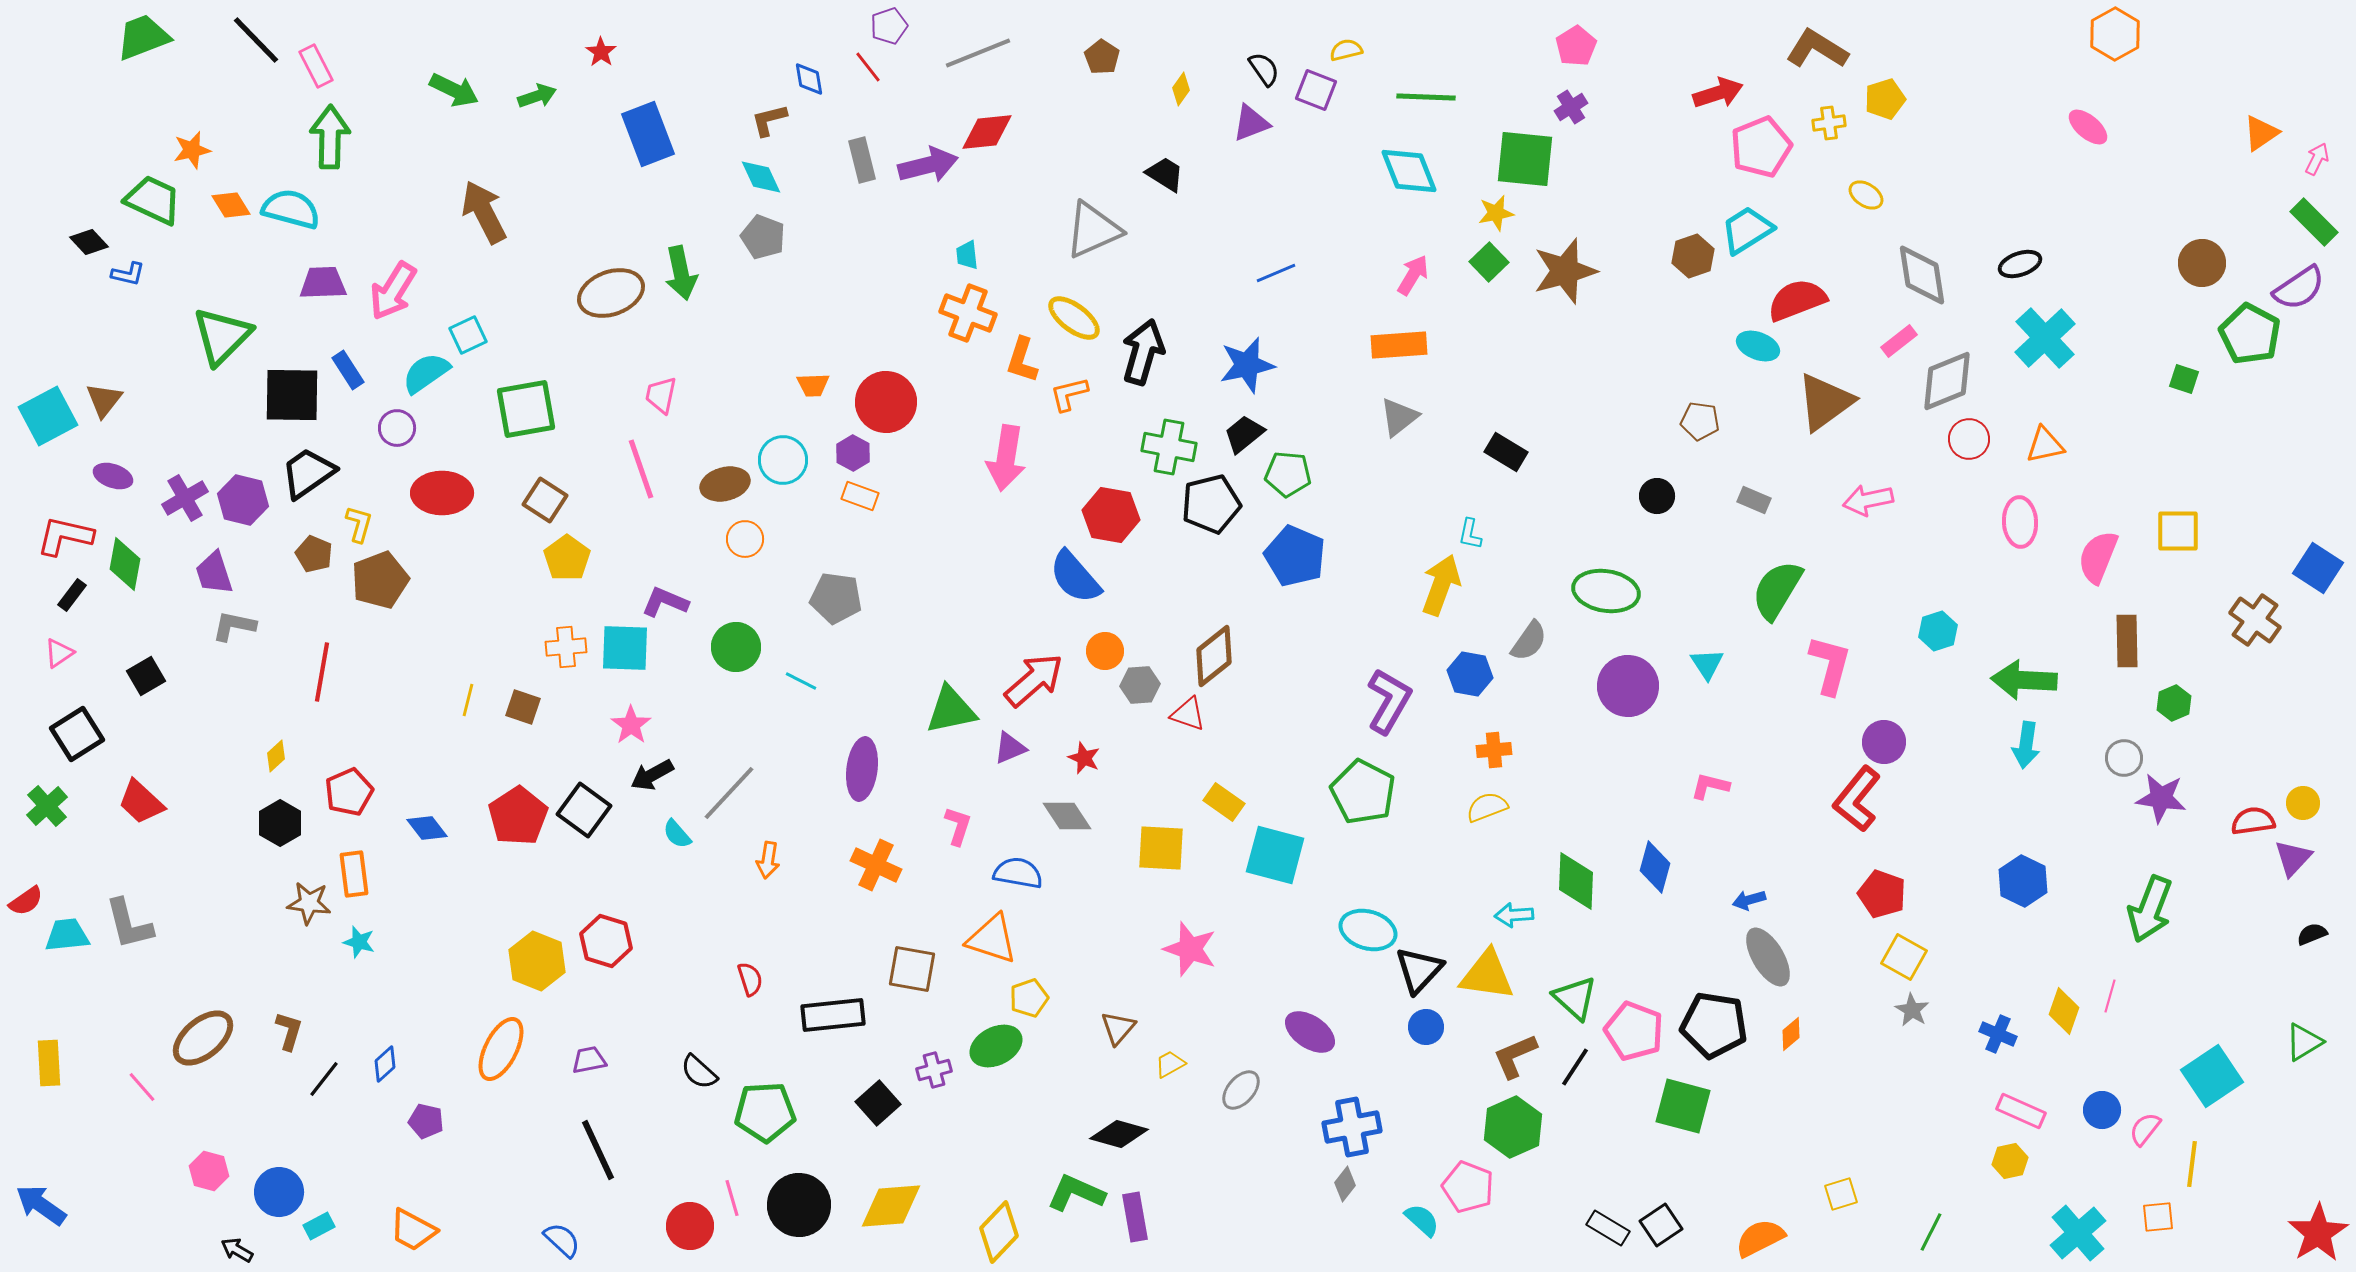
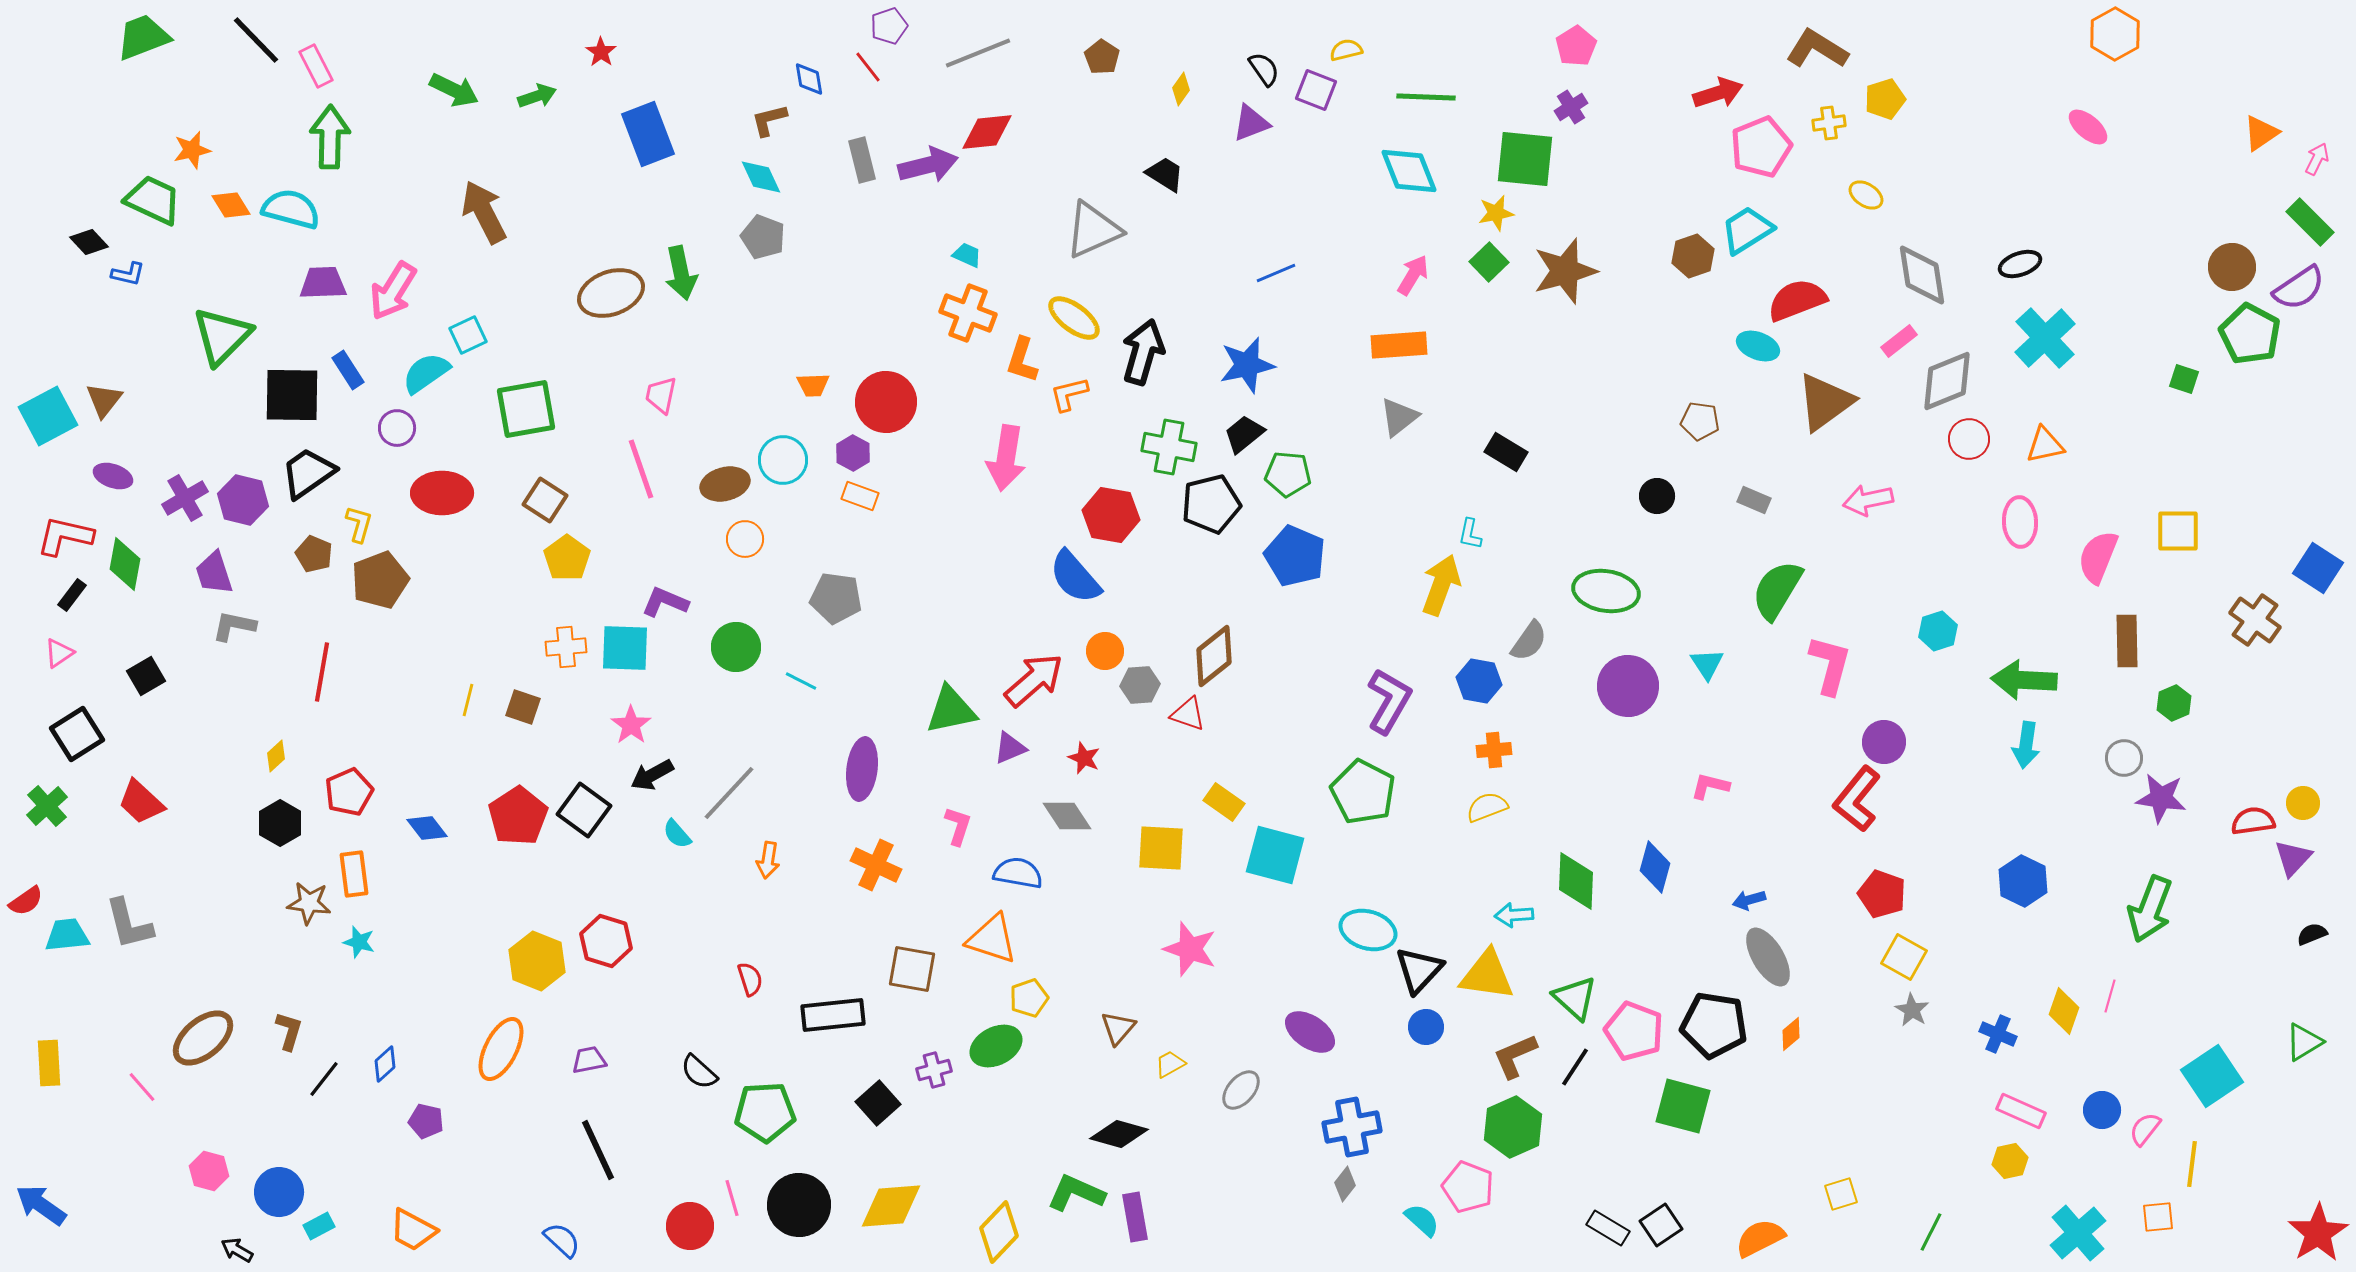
green rectangle at (2314, 222): moved 4 px left
cyan trapezoid at (967, 255): rotated 120 degrees clockwise
brown circle at (2202, 263): moved 30 px right, 4 px down
blue hexagon at (1470, 674): moved 9 px right, 7 px down
